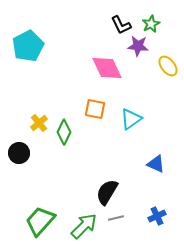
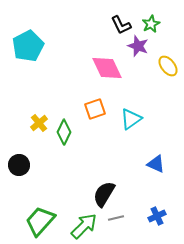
purple star: rotated 15 degrees clockwise
orange square: rotated 30 degrees counterclockwise
black circle: moved 12 px down
black semicircle: moved 3 px left, 2 px down
